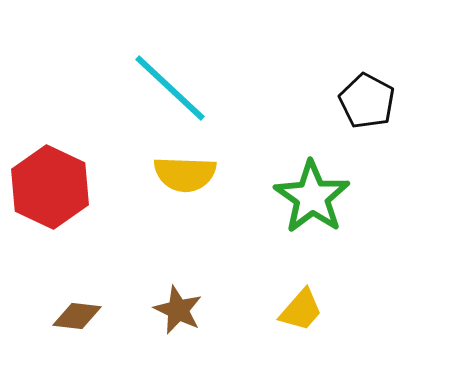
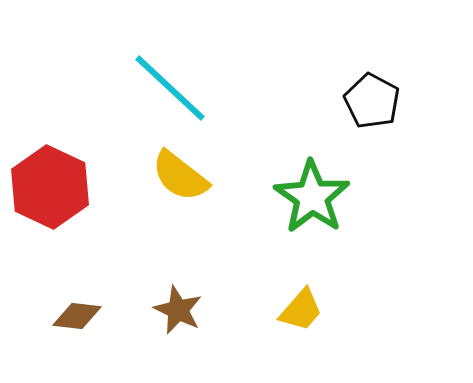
black pentagon: moved 5 px right
yellow semicircle: moved 5 px left, 2 px down; rotated 36 degrees clockwise
